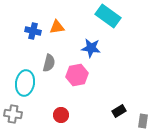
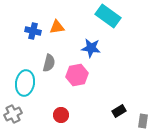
gray cross: rotated 36 degrees counterclockwise
